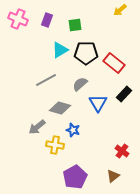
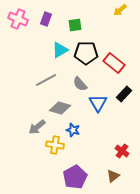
purple rectangle: moved 1 px left, 1 px up
gray semicircle: rotated 91 degrees counterclockwise
